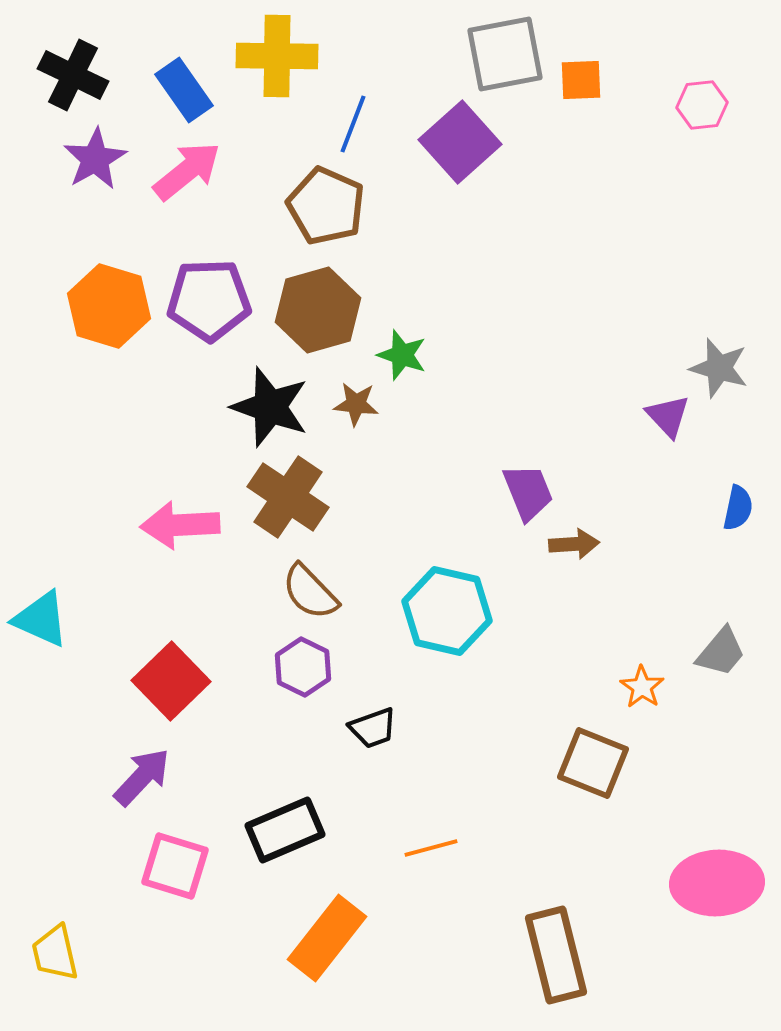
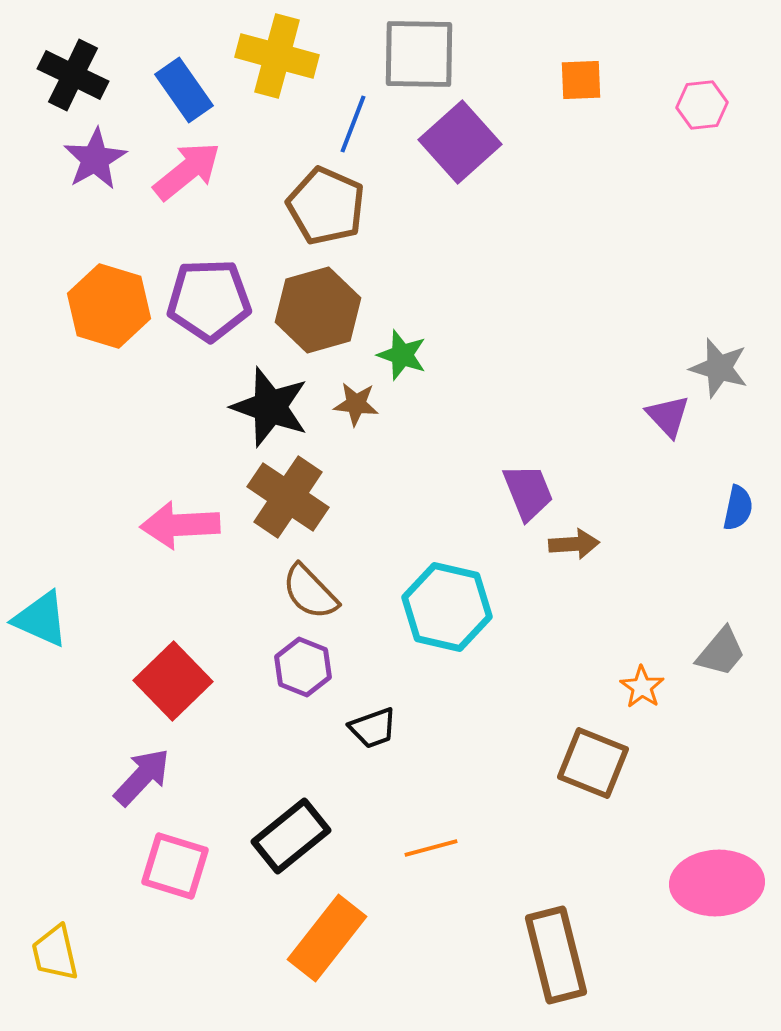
gray square at (505, 54): moved 86 px left; rotated 12 degrees clockwise
yellow cross at (277, 56): rotated 14 degrees clockwise
cyan hexagon at (447, 611): moved 4 px up
purple hexagon at (303, 667): rotated 4 degrees counterclockwise
red square at (171, 681): moved 2 px right
black rectangle at (285, 830): moved 6 px right, 6 px down; rotated 16 degrees counterclockwise
